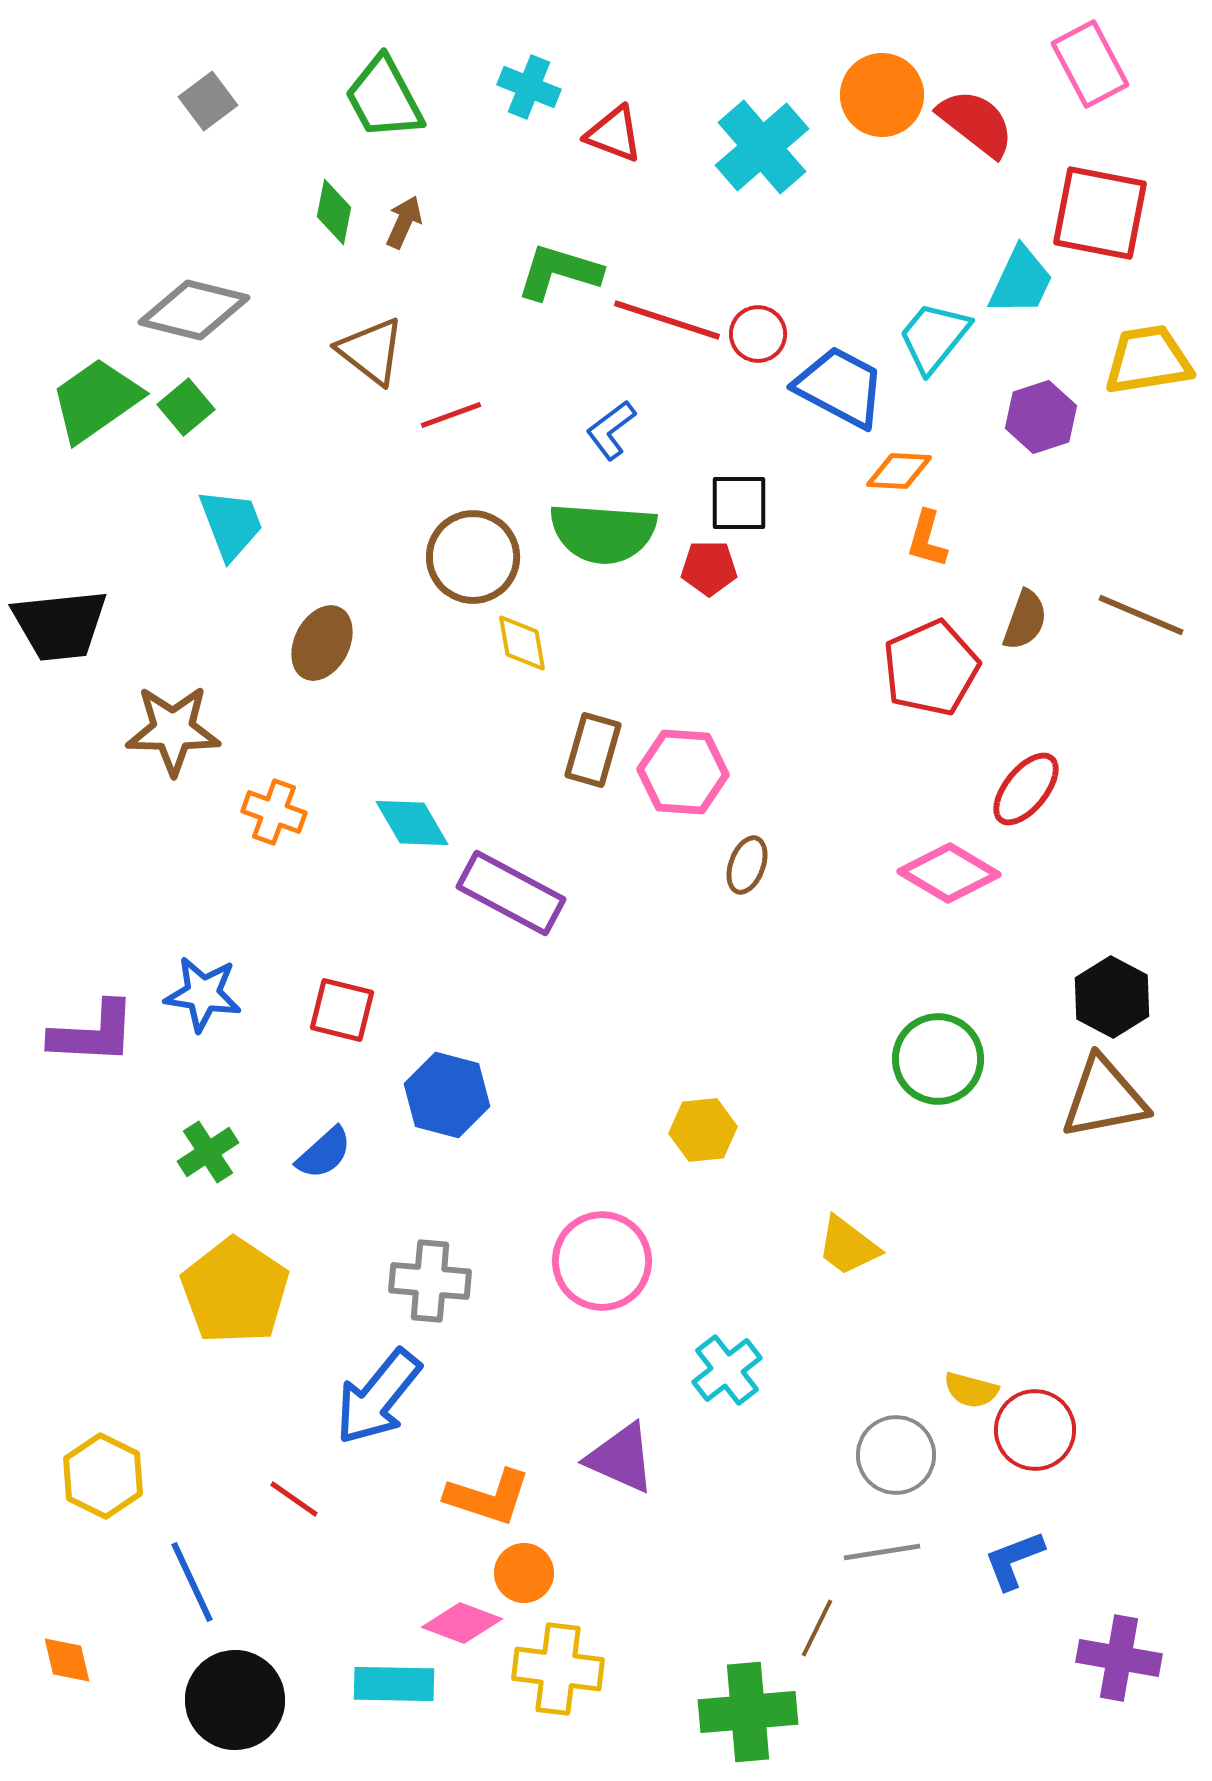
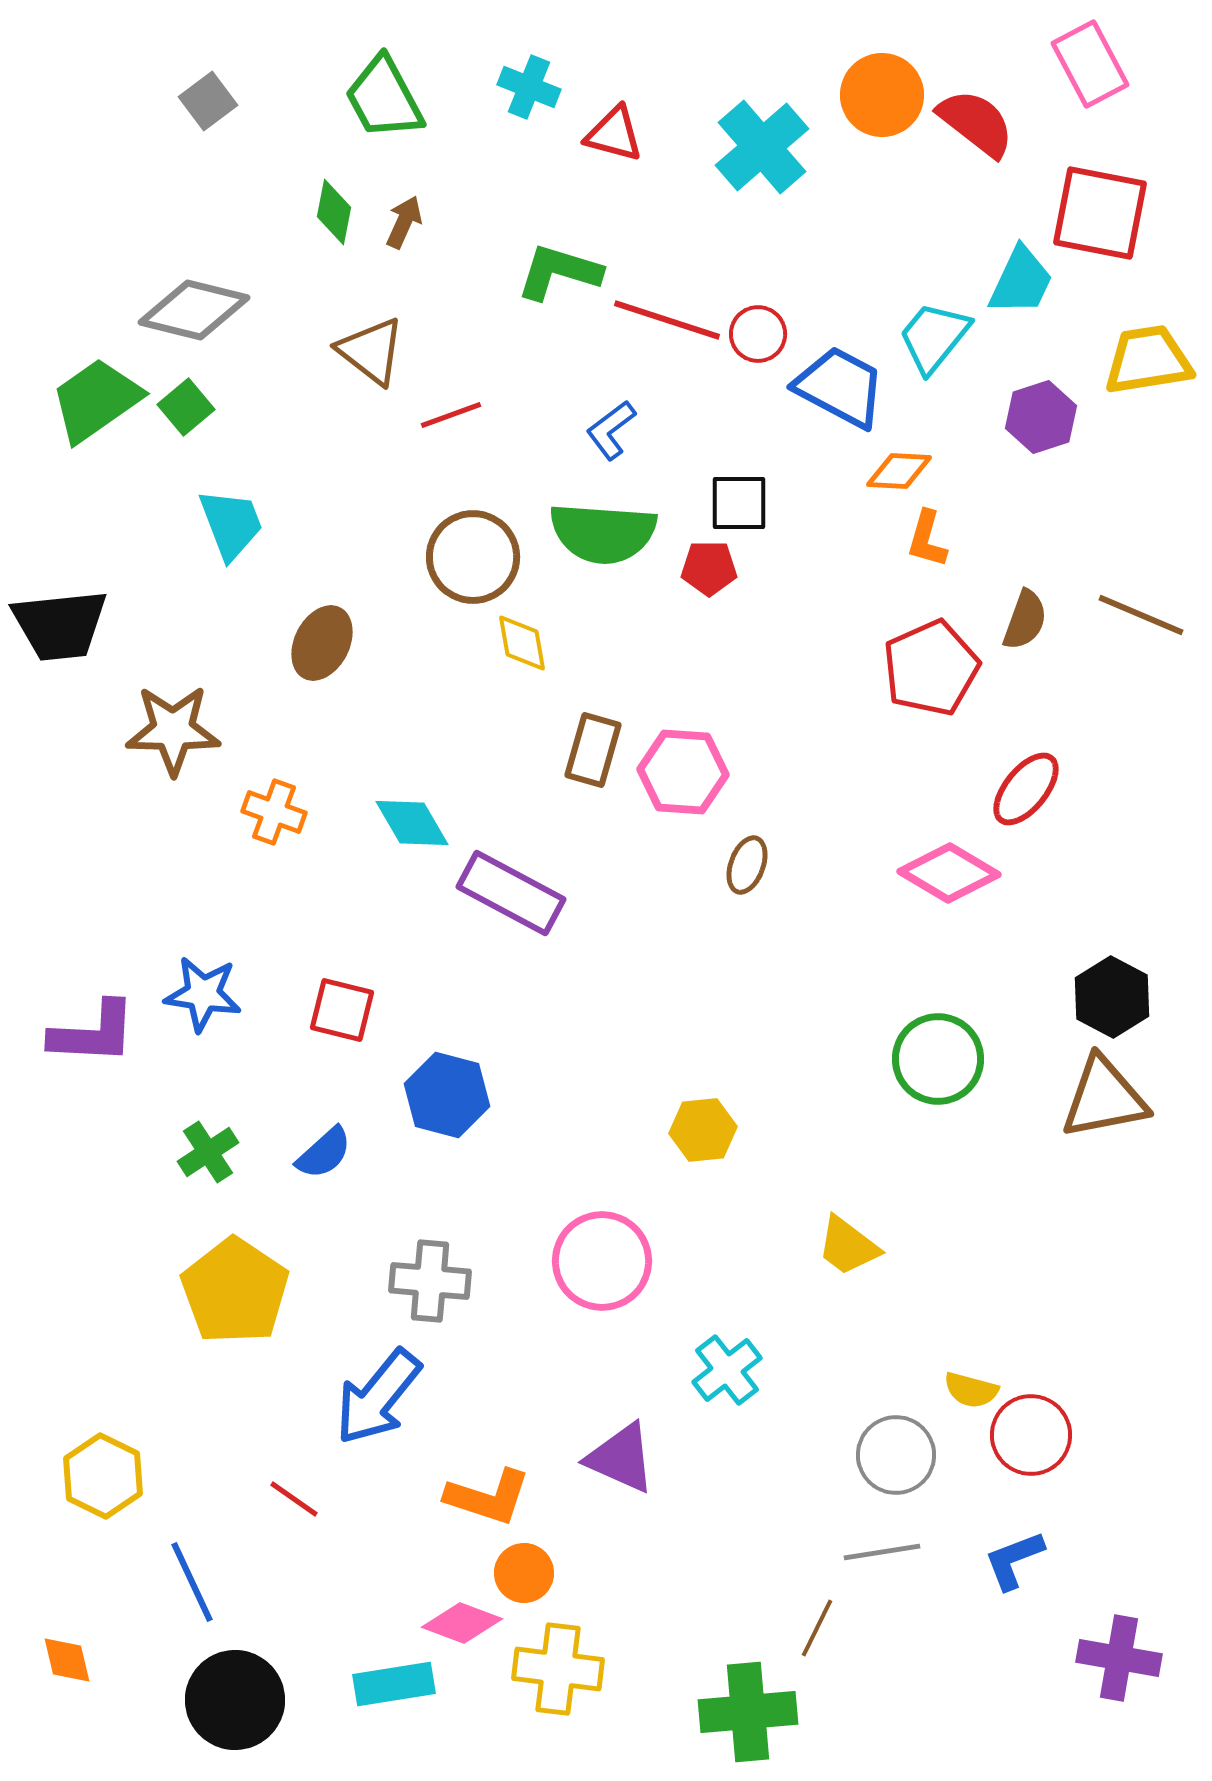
red triangle at (614, 134): rotated 6 degrees counterclockwise
red circle at (1035, 1430): moved 4 px left, 5 px down
cyan rectangle at (394, 1684): rotated 10 degrees counterclockwise
